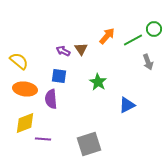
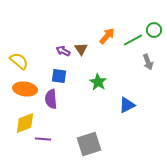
green circle: moved 1 px down
